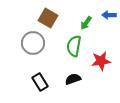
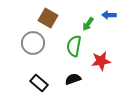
green arrow: moved 2 px right, 1 px down
black rectangle: moved 1 px left, 1 px down; rotated 18 degrees counterclockwise
